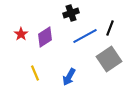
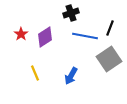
blue line: rotated 40 degrees clockwise
blue arrow: moved 2 px right, 1 px up
